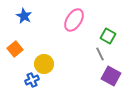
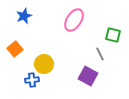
blue star: rotated 21 degrees clockwise
green square: moved 5 px right, 1 px up; rotated 14 degrees counterclockwise
purple square: moved 23 px left
blue cross: rotated 16 degrees clockwise
